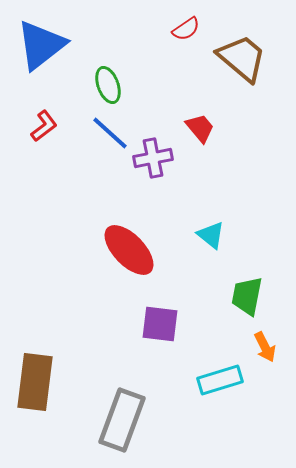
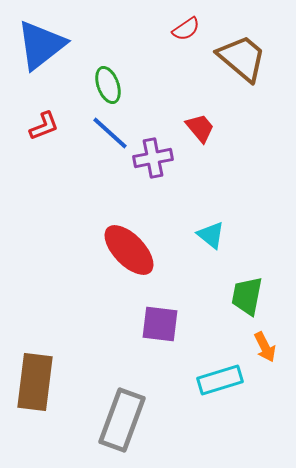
red L-shape: rotated 16 degrees clockwise
